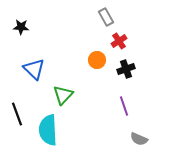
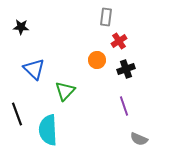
gray rectangle: rotated 36 degrees clockwise
green triangle: moved 2 px right, 4 px up
